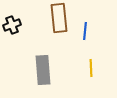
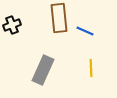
blue line: rotated 72 degrees counterclockwise
gray rectangle: rotated 28 degrees clockwise
